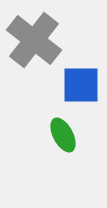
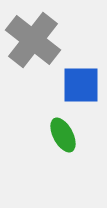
gray cross: moved 1 px left
